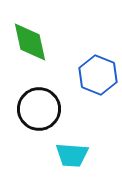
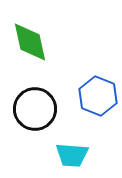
blue hexagon: moved 21 px down
black circle: moved 4 px left
